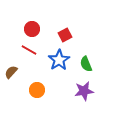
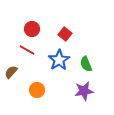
red square: moved 1 px up; rotated 24 degrees counterclockwise
red line: moved 2 px left
